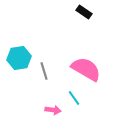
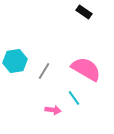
cyan hexagon: moved 4 px left, 3 px down
gray line: rotated 48 degrees clockwise
